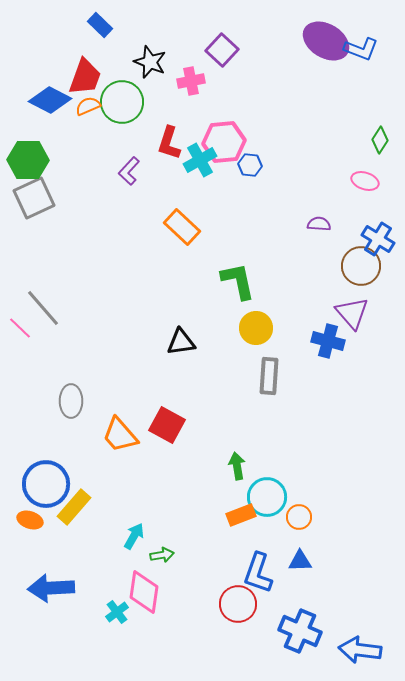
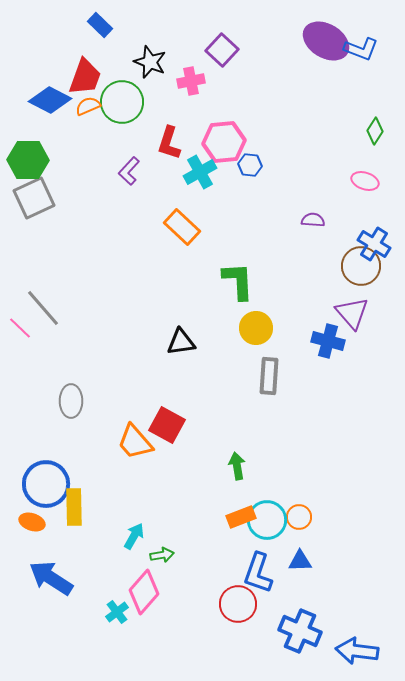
green diamond at (380, 140): moved 5 px left, 9 px up
cyan cross at (200, 160): moved 12 px down
purple semicircle at (319, 224): moved 6 px left, 4 px up
blue cross at (378, 239): moved 4 px left, 5 px down
green L-shape at (238, 281): rotated 9 degrees clockwise
orange trapezoid at (120, 435): moved 15 px right, 7 px down
cyan circle at (267, 497): moved 23 px down
yellow rectangle at (74, 507): rotated 42 degrees counterclockwise
orange rectangle at (241, 515): moved 2 px down
orange ellipse at (30, 520): moved 2 px right, 2 px down
blue arrow at (51, 588): moved 10 px up; rotated 36 degrees clockwise
pink diamond at (144, 592): rotated 33 degrees clockwise
blue arrow at (360, 650): moved 3 px left, 1 px down
